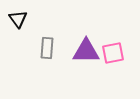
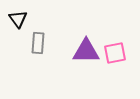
gray rectangle: moved 9 px left, 5 px up
pink square: moved 2 px right
